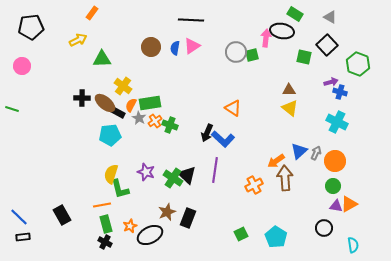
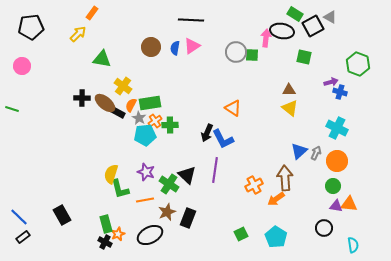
yellow arrow at (78, 40): moved 6 px up; rotated 18 degrees counterclockwise
black square at (327, 45): moved 14 px left, 19 px up; rotated 15 degrees clockwise
green square at (252, 55): rotated 16 degrees clockwise
green triangle at (102, 59): rotated 12 degrees clockwise
cyan cross at (337, 122): moved 6 px down
green cross at (170, 125): rotated 21 degrees counterclockwise
cyan pentagon at (110, 135): moved 35 px right
blue L-shape at (223, 139): rotated 20 degrees clockwise
orange arrow at (276, 161): moved 38 px down
orange circle at (335, 161): moved 2 px right
green cross at (173, 178): moved 4 px left, 6 px down
orange triangle at (349, 204): rotated 36 degrees clockwise
orange line at (102, 205): moved 43 px right, 5 px up
orange star at (130, 226): moved 12 px left, 8 px down
black rectangle at (23, 237): rotated 32 degrees counterclockwise
